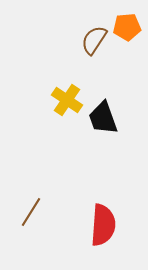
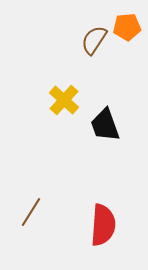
yellow cross: moved 3 px left; rotated 8 degrees clockwise
black trapezoid: moved 2 px right, 7 px down
